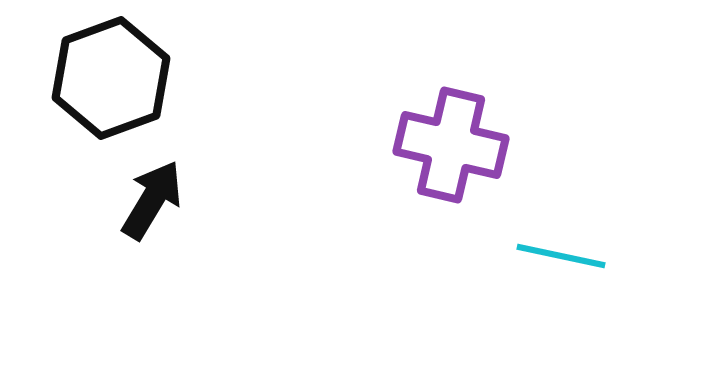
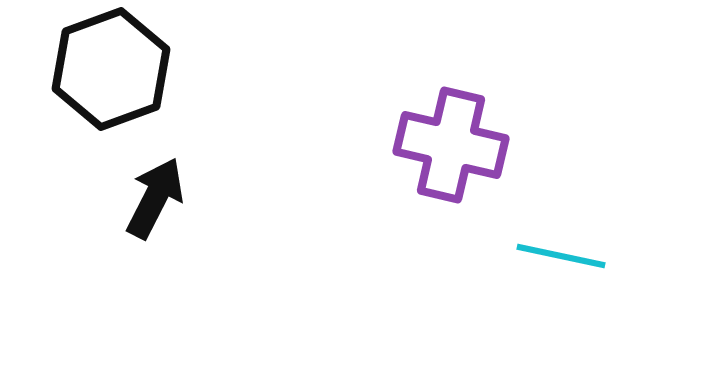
black hexagon: moved 9 px up
black arrow: moved 3 px right, 2 px up; rotated 4 degrees counterclockwise
